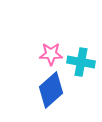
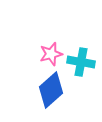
pink star: rotated 15 degrees counterclockwise
